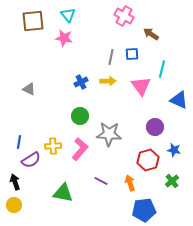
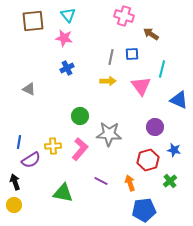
pink cross: rotated 12 degrees counterclockwise
blue cross: moved 14 px left, 14 px up
green cross: moved 2 px left
